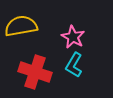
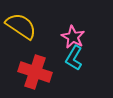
yellow semicircle: rotated 44 degrees clockwise
cyan L-shape: moved 7 px up
